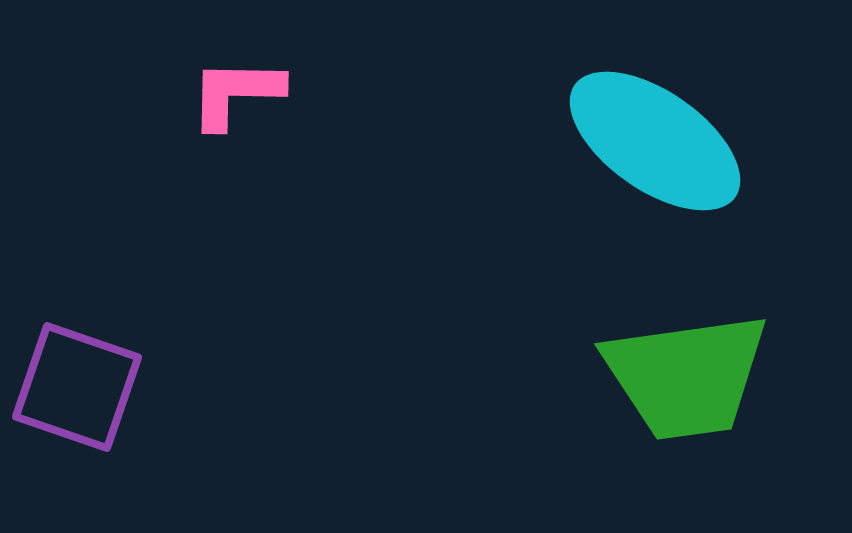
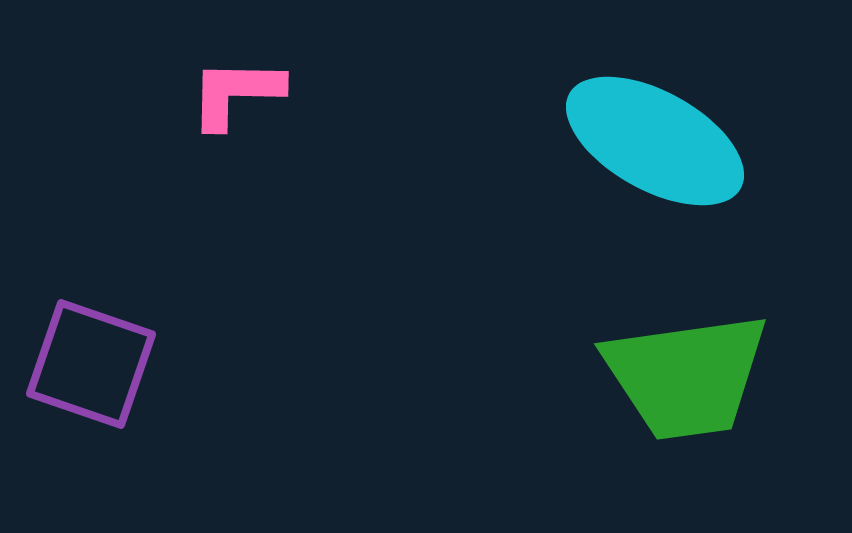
cyan ellipse: rotated 6 degrees counterclockwise
purple square: moved 14 px right, 23 px up
